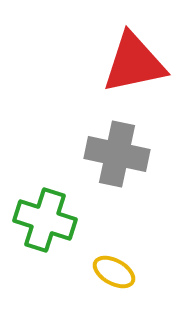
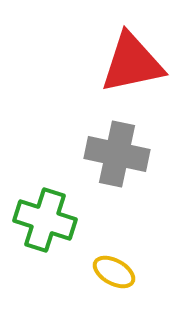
red triangle: moved 2 px left
